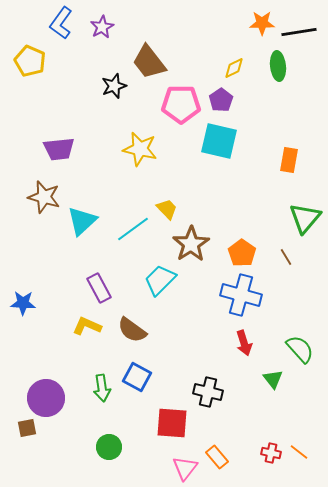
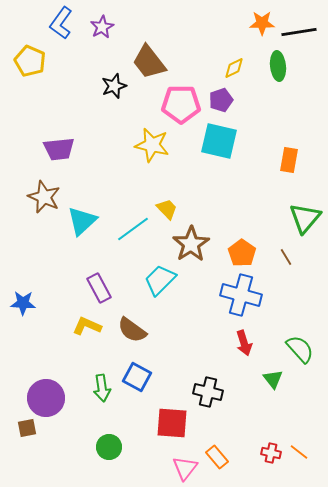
purple pentagon at (221, 100): rotated 15 degrees clockwise
yellow star at (140, 149): moved 12 px right, 4 px up
brown star at (44, 197): rotated 8 degrees clockwise
